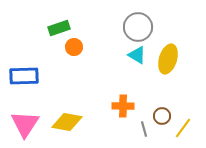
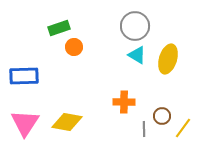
gray circle: moved 3 px left, 1 px up
orange cross: moved 1 px right, 4 px up
pink triangle: moved 1 px up
gray line: rotated 14 degrees clockwise
